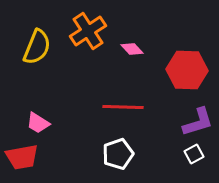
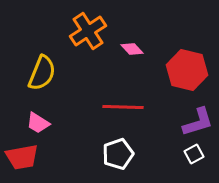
yellow semicircle: moved 5 px right, 26 px down
red hexagon: rotated 12 degrees clockwise
